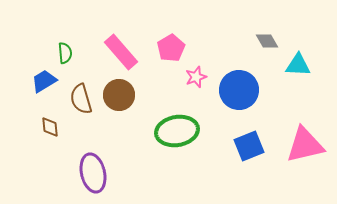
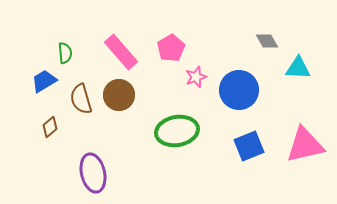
cyan triangle: moved 3 px down
brown diamond: rotated 55 degrees clockwise
